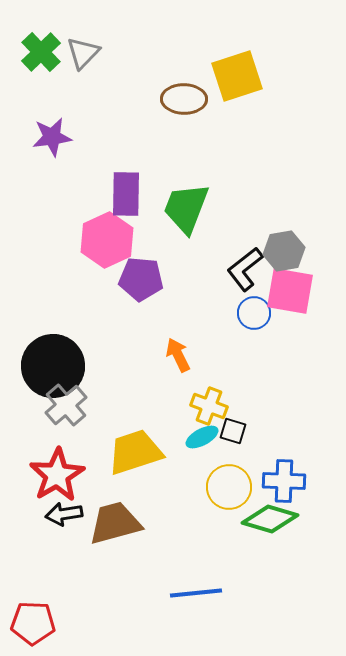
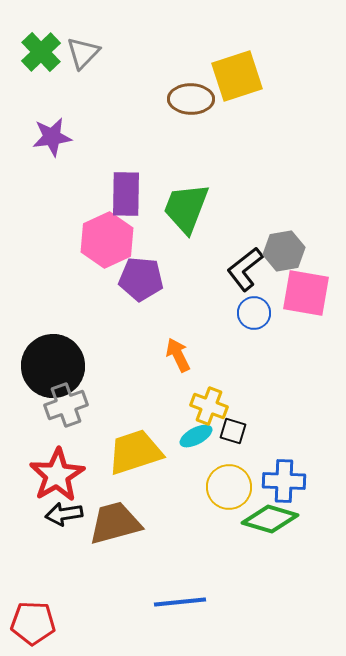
brown ellipse: moved 7 px right
pink square: moved 16 px right, 2 px down
gray cross: rotated 21 degrees clockwise
cyan ellipse: moved 6 px left, 1 px up
blue line: moved 16 px left, 9 px down
